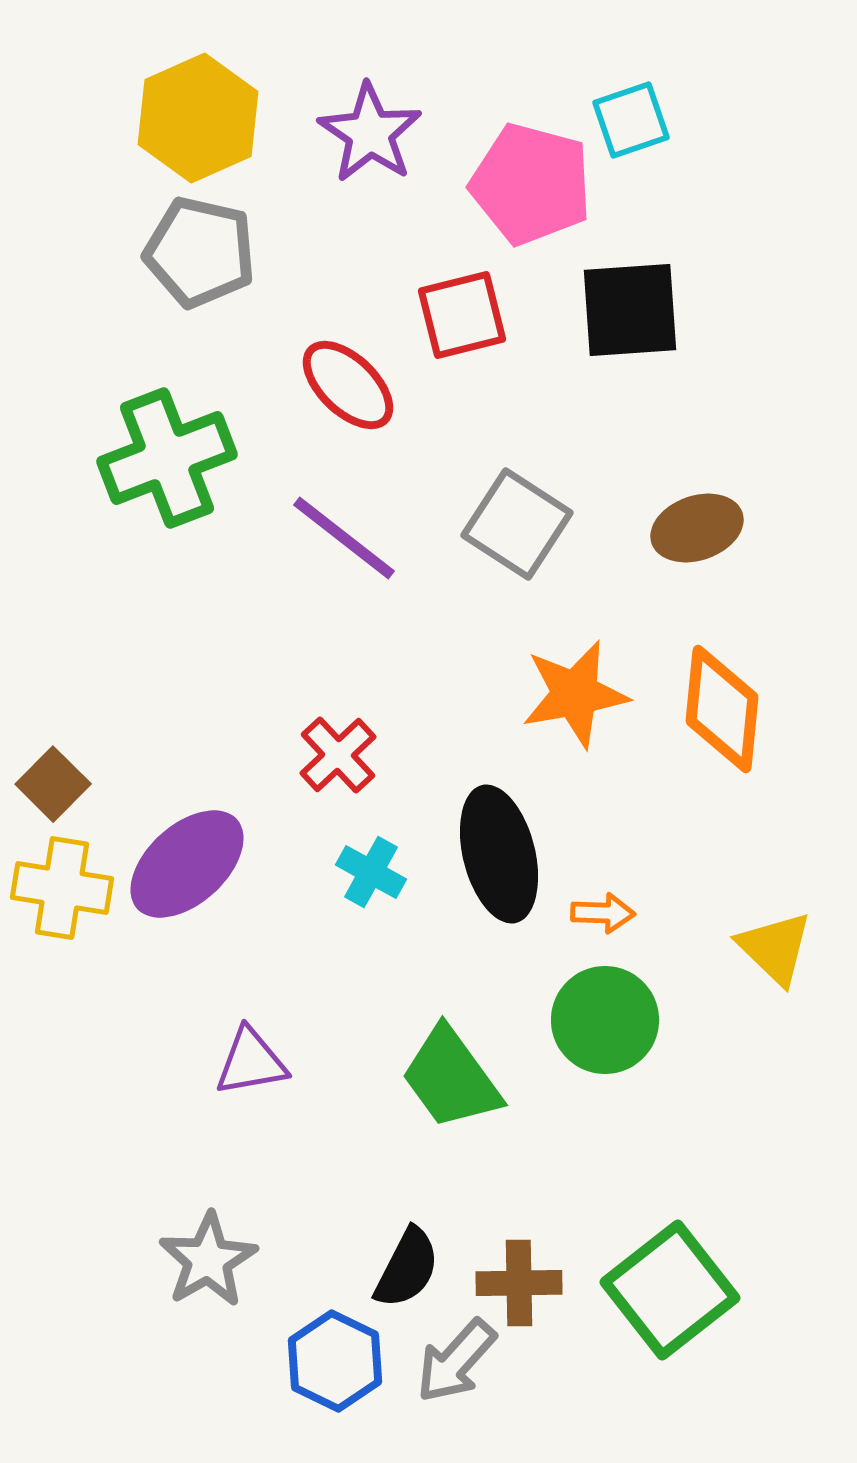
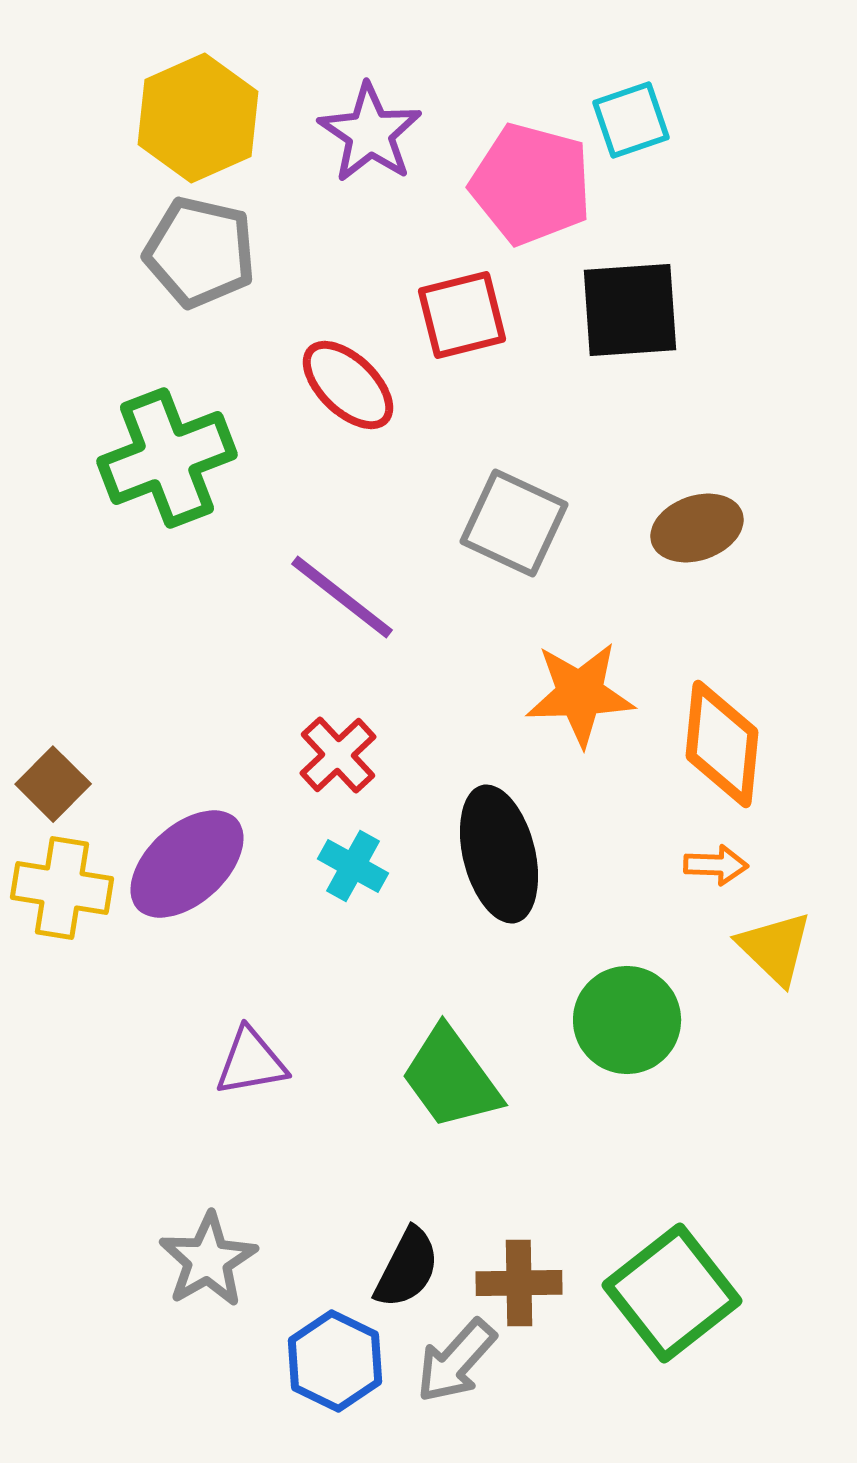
gray square: moved 3 px left, 1 px up; rotated 8 degrees counterclockwise
purple line: moved 2 px left, 59 px down
orange star: moved 5 px right; rotated 8 degrees clockwise
orange diamond: moved 35 px down
cyan cross: moved 18 px left, 6 px up
orange arrow: moved 113 px right, 48 px up
green circle: moved 22 px right
green square: moved 2 px right, 3 px down
